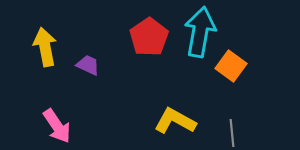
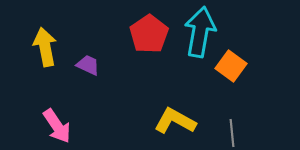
red pentagon: moved 3 px up
